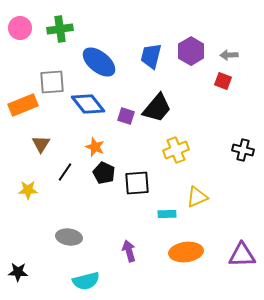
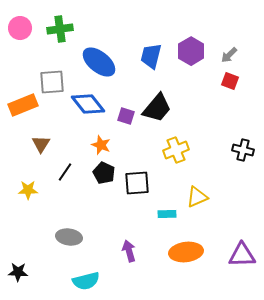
gray arrow: rotated 42 degrees counterclockwise
red square: moved 7 px right
orange star: moved 6 px right, 2 px up
